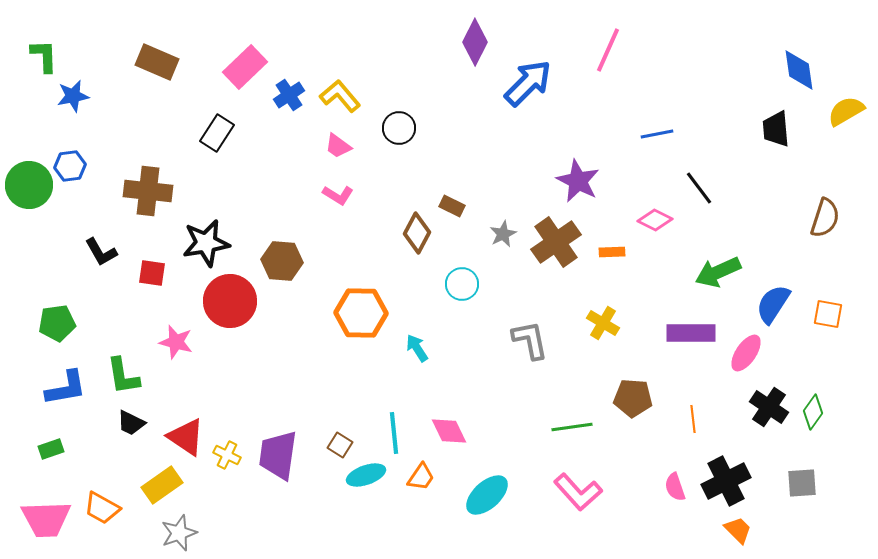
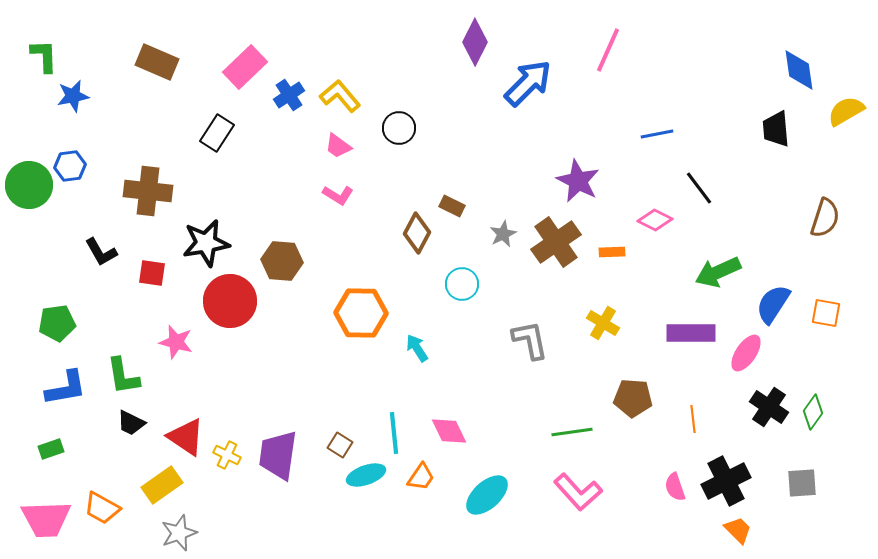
orange square at (828, 314): moved 2 px left, 1 px up
green line at (572, 427): moved 5 px down
